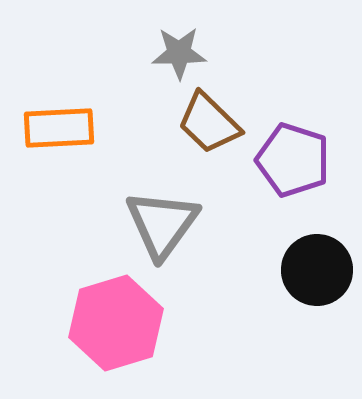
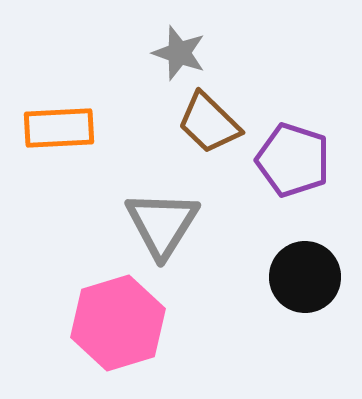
gray star: rotated 20 degrees clockwise
gray triangle: rotated 4 degrees counterclockwise
black circle: moved 12 px left, 7 px down
pink hexagon: moved 2 px right
